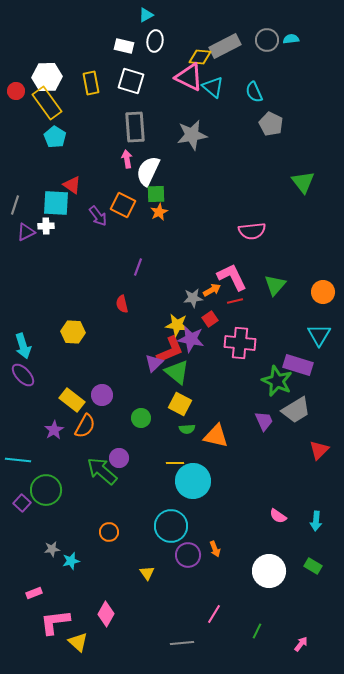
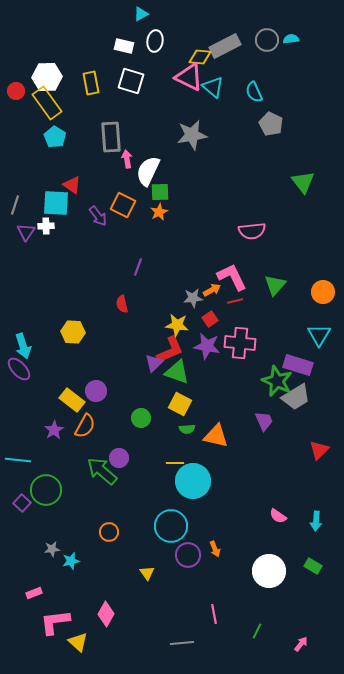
cyan triangle at (146, 15): moved 5 px left, 1 px up
gray rectangle at (135, 127): moved 24 px left, 10 px down
green square at (156, 194): moved 4 px right, 2 px up
purple triangle at (26, 232): rotated 30 degrees counterclockwise
purple star at (191, 339): moved 16 px right, 7 px down
green triangle at (177, 372): rotated 20 degrees counterclockwise
purple ellipse at (23, 375): moved 4 px left, 6 px up
purple circle at (102, 395): moved 6 px left, 4 px up
gray trapezoid at (296, 410): moved 13 px up
pink line at (214, 614): rotated 42 degrees counterclockwise
